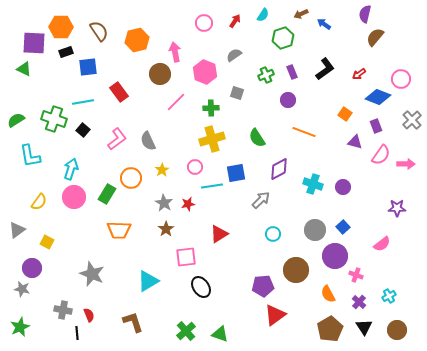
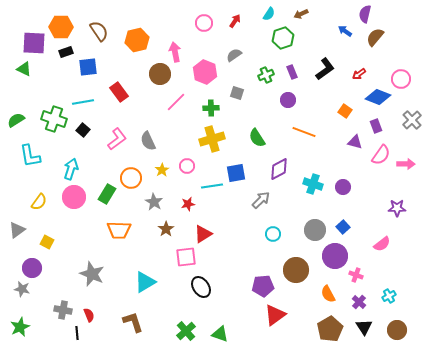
cyan semicircle at (263, 15): moved 6 px right, 1 px up
blue arrow at (324, 24): moved 21 px right, 7 px down
orange square at (345, 114): moved 3 px up
pink circle at (195, 167): moved 8 px left, 1 px up
gray star at (164, 203): moved 10 px left, 1 px up
red triangle at (219, 234): moved 16 px left
cyan triangle at (148, 281): moved 3 px left, 1 px down
